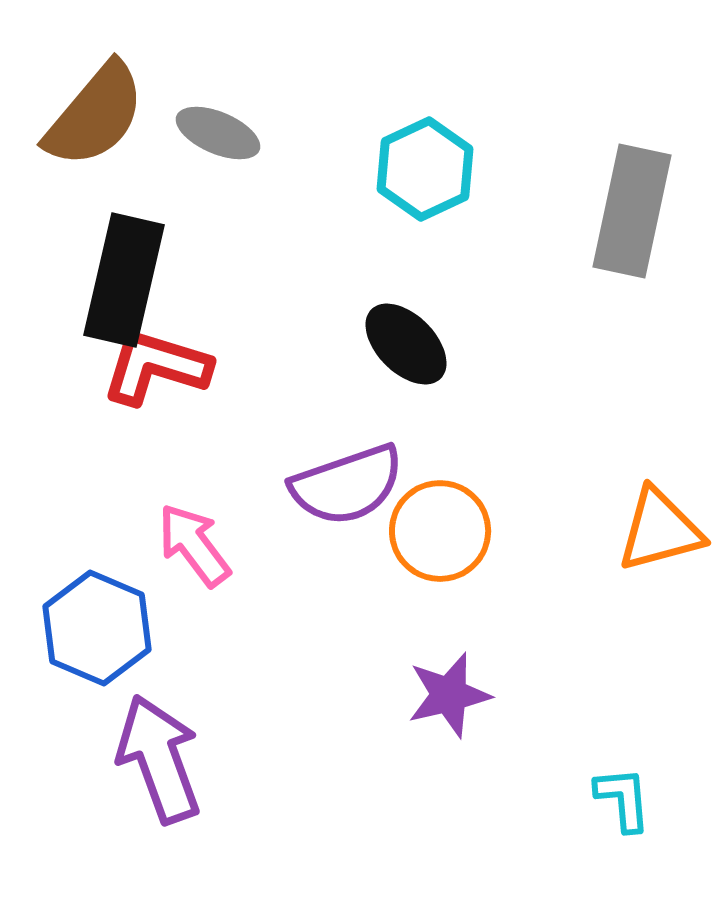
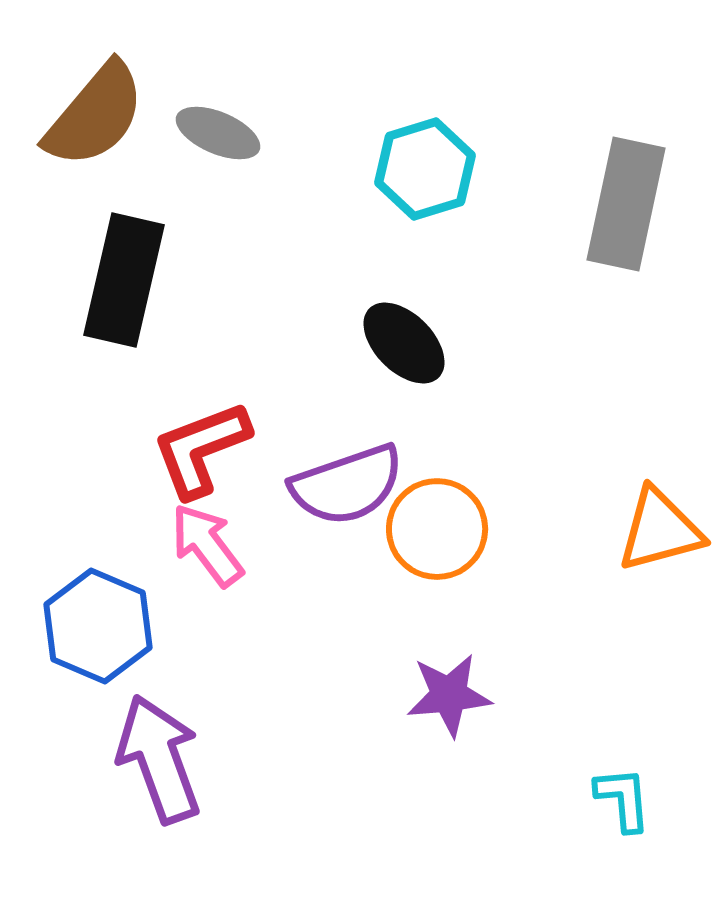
cyan hexagon: rotated 8 degrees clockwise
gray rectangle: moved 6 px left, 7 px up
black ellipse: moved 2 px left, 1 px up
red L-shape: moved 45 px right, 82 px down; rotated 38 degrees counterclockwise
orange circle: moved 3 px left, 2 px up
pink arrow: moved 13 px right
blue hexagon: moved 1 px right, 2 px up
purple star: rotated 8 degrees clockwise
